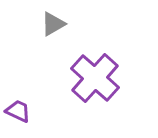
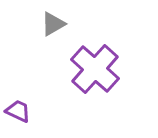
purple cross: moved 9 px up
